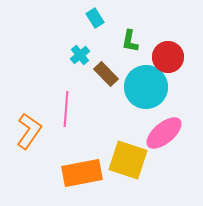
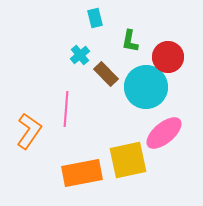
cyan rectangle: rotated 18 degrees clockwise
yellow square: rotated 30 degrees counterclockwise
